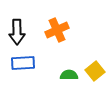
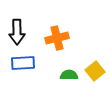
orange cross: moved 8 px down; rotated 10 degrees clockwise
